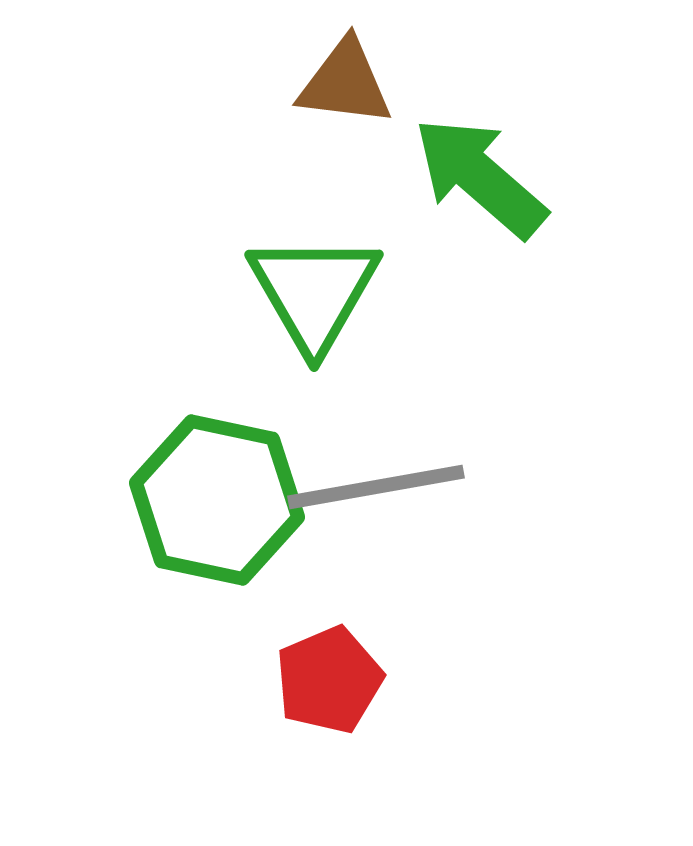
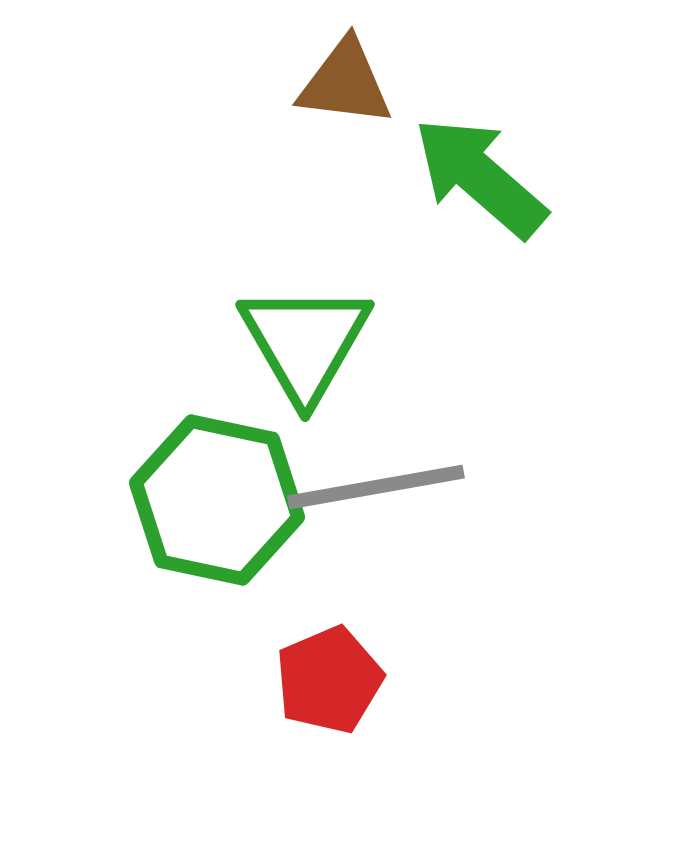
green triangle: moved 9 px left, 50 px down
